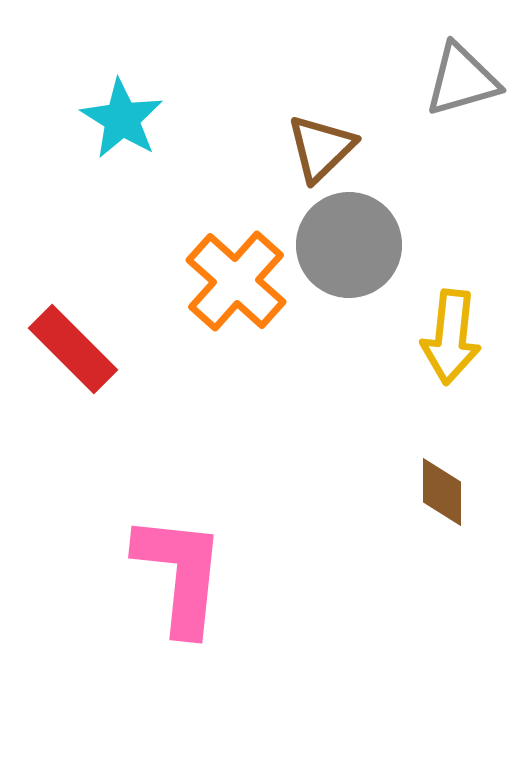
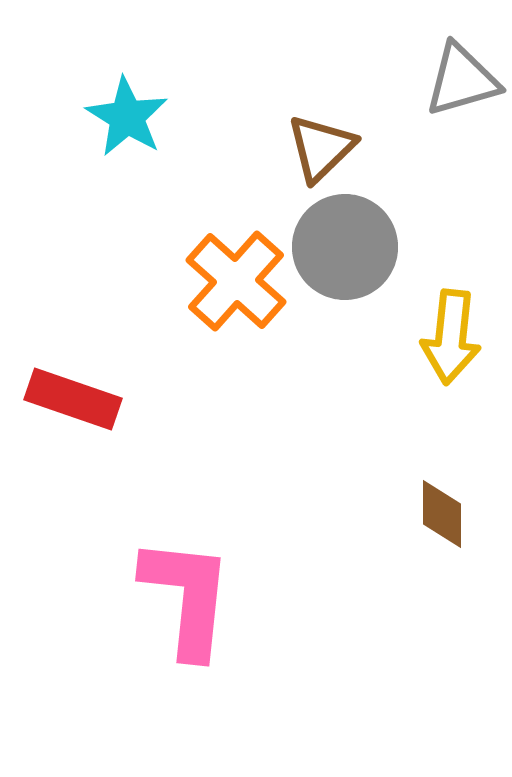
cyan star: moved 5 px right, 2 px up
gray circle: moved 4 px left, 2 px down
red rectangle: moved 50 px down; rotated 26 degrees counterclockwise
brown diamond: moved 22 px down
pink L-shape: moved 7 px right, 23 px down
